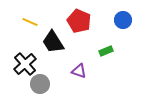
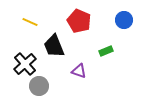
blue circle: moved 1 px right
black trapezoid: moved 1 px right, 4 px down; rotated 10 degrees clockwise
gray circle: moved 1 px left, 2 px down
